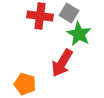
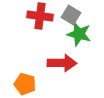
gray square: moved 2 px right, 2 px down
green star: rotated 15 degrees counterclockwise
red arrow: rotated 120 degrees counterclockwise
